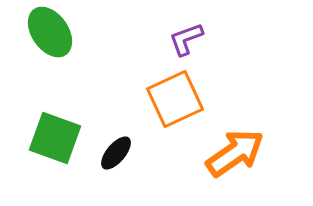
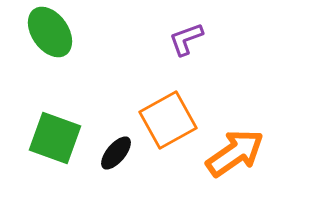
orange square: moved 7 px left, 21 px down; rotated 4 degrees counterclockwise
